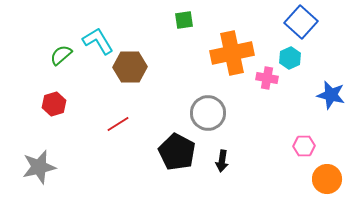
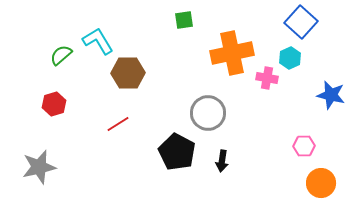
brown hexagon: moved 2 px left, 6 px down
orange circle: moved 6 px left, 4 px down
